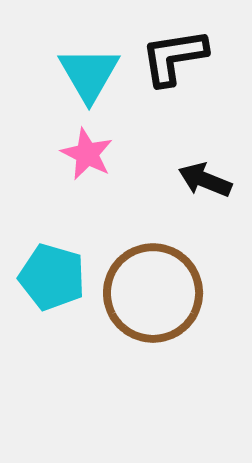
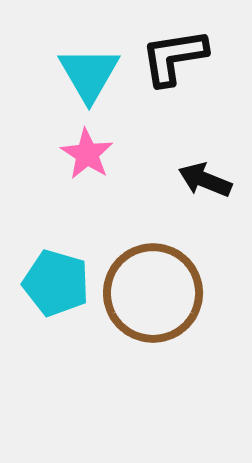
pink star: rotated 6 degrees clockwise
cyan pentagon: moved 4 px right, 6 px down
